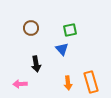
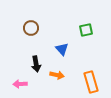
green square: moved 16 px right
orange arrow: moved 11 px left, 8 px up; rotated 72 degrees counterclockwise
